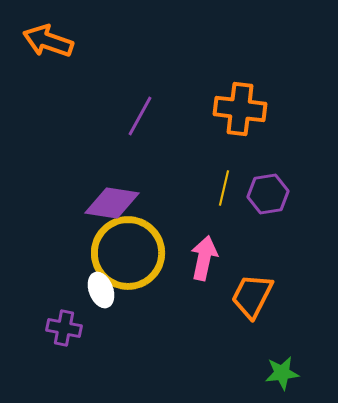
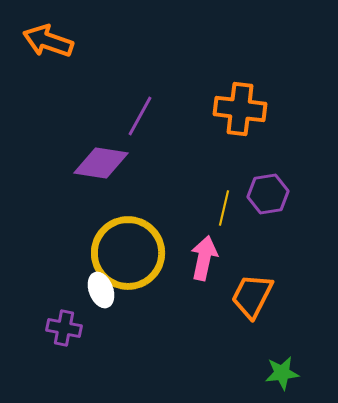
yellow line: moved 20 px down
purple diamond: moved 11 px left, 40 px up
